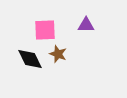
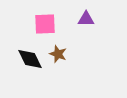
purple triangle: moved 6 px up
pink square: moved 6 px up
